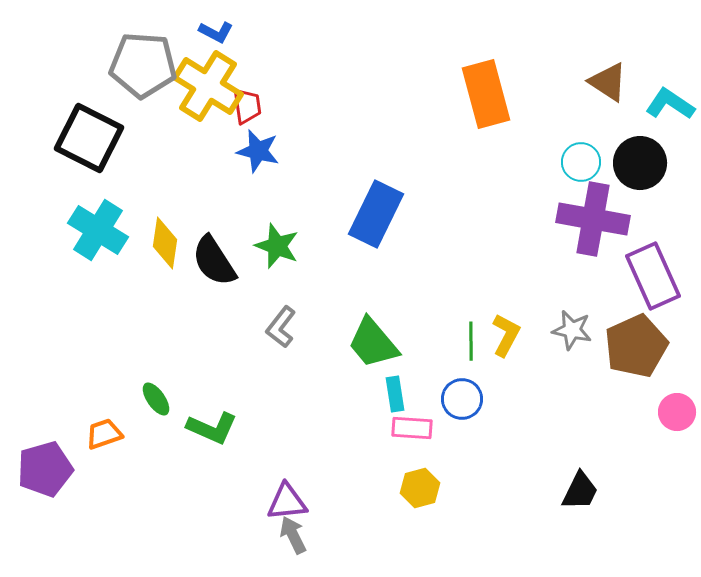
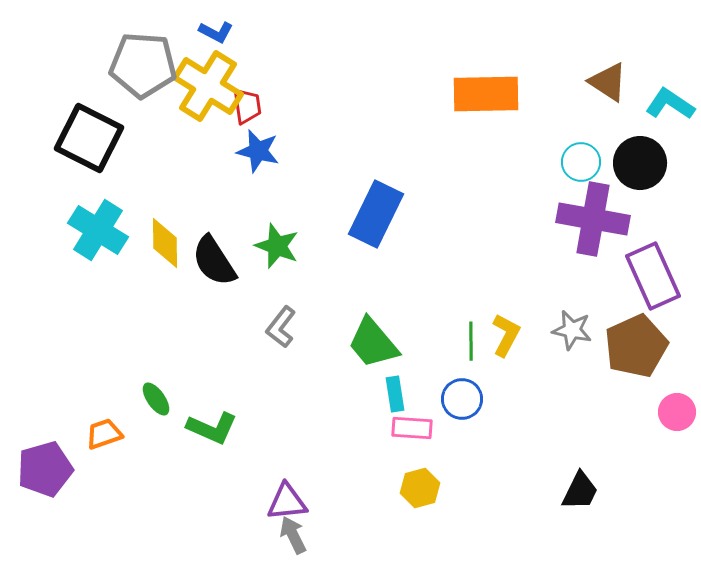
orange rectangle: rotated 76 degrees counterclockwise
yellow diamond: rotated 9 degrees counterclockwise
